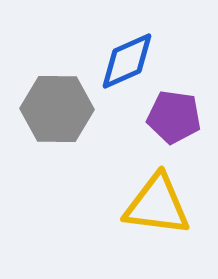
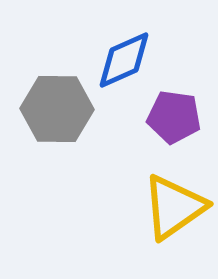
blue diamond: moved 3 px left, 1 px up
yellow triangle: moved 17 px right, 2 px down; rotated 42 degrees counterclockwise
